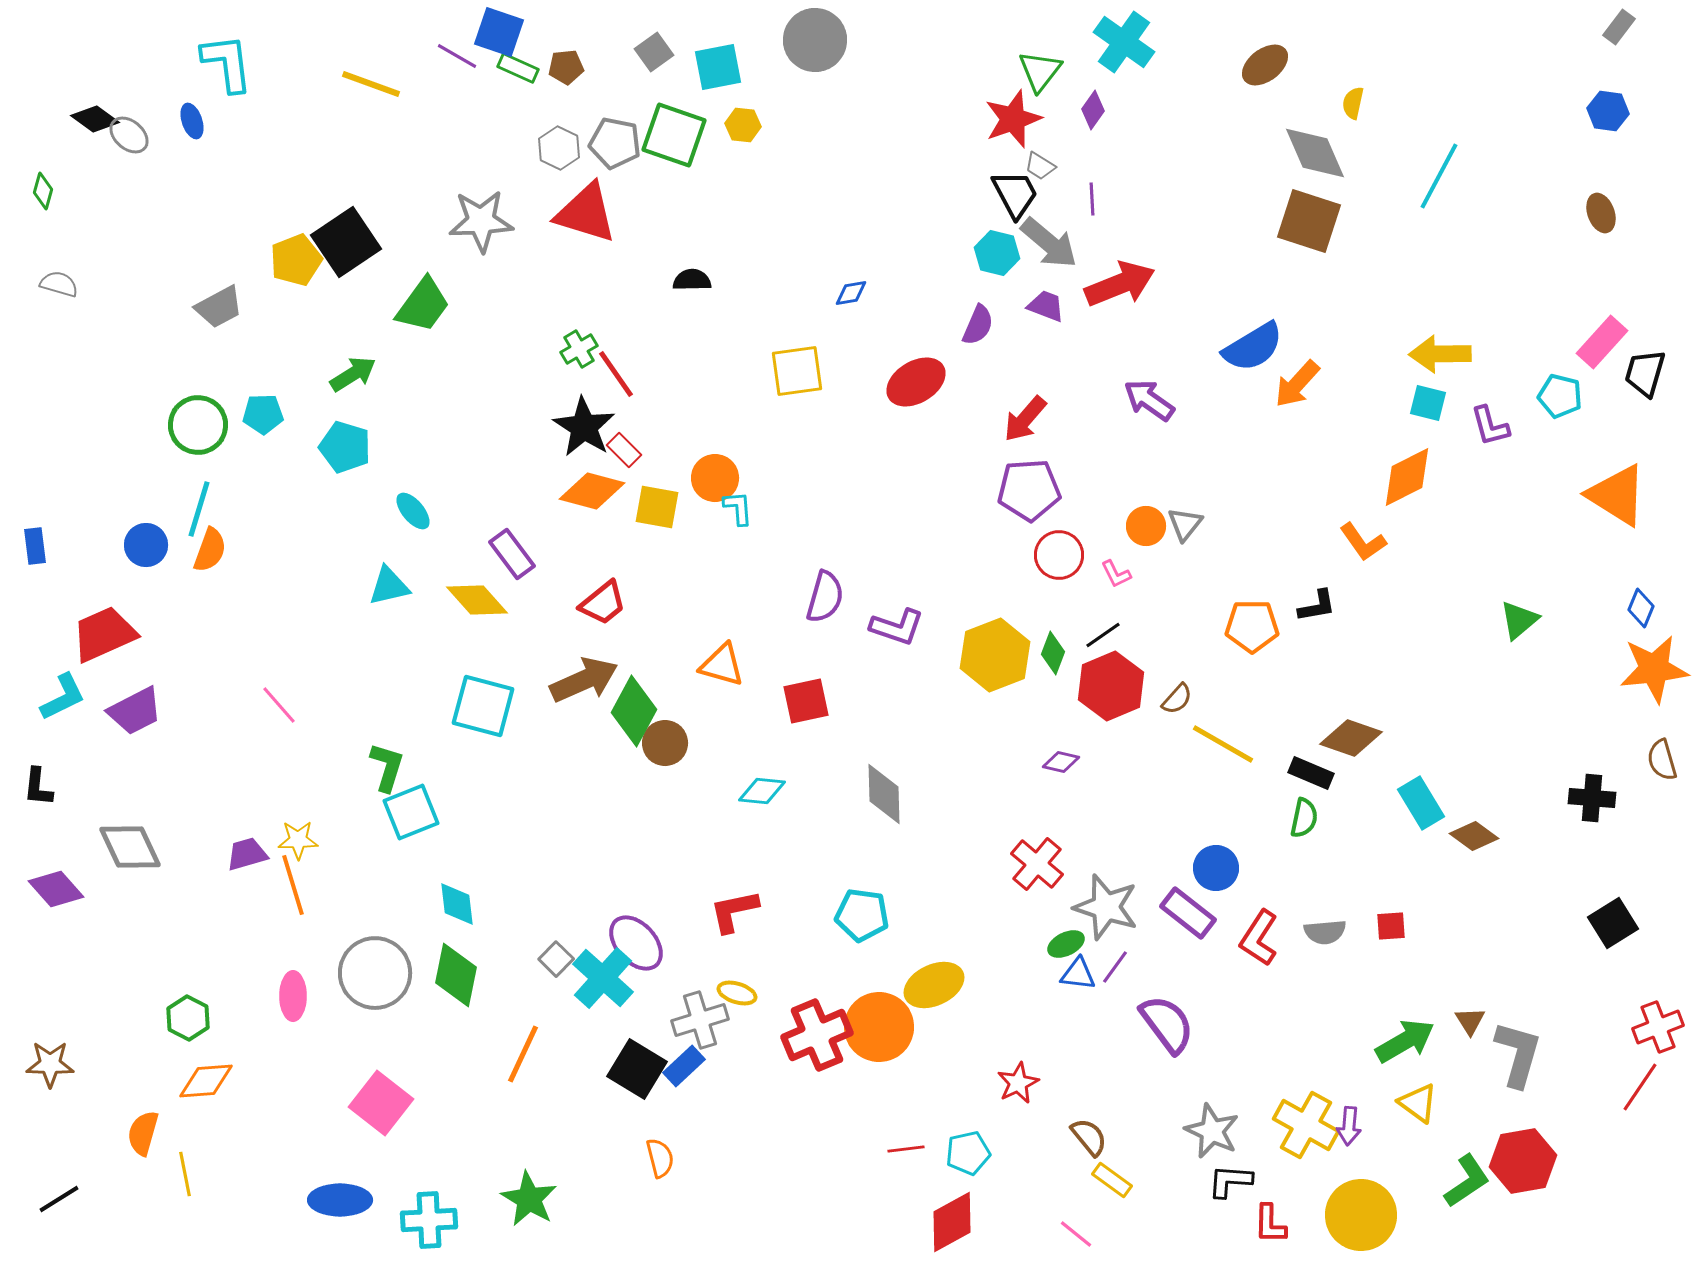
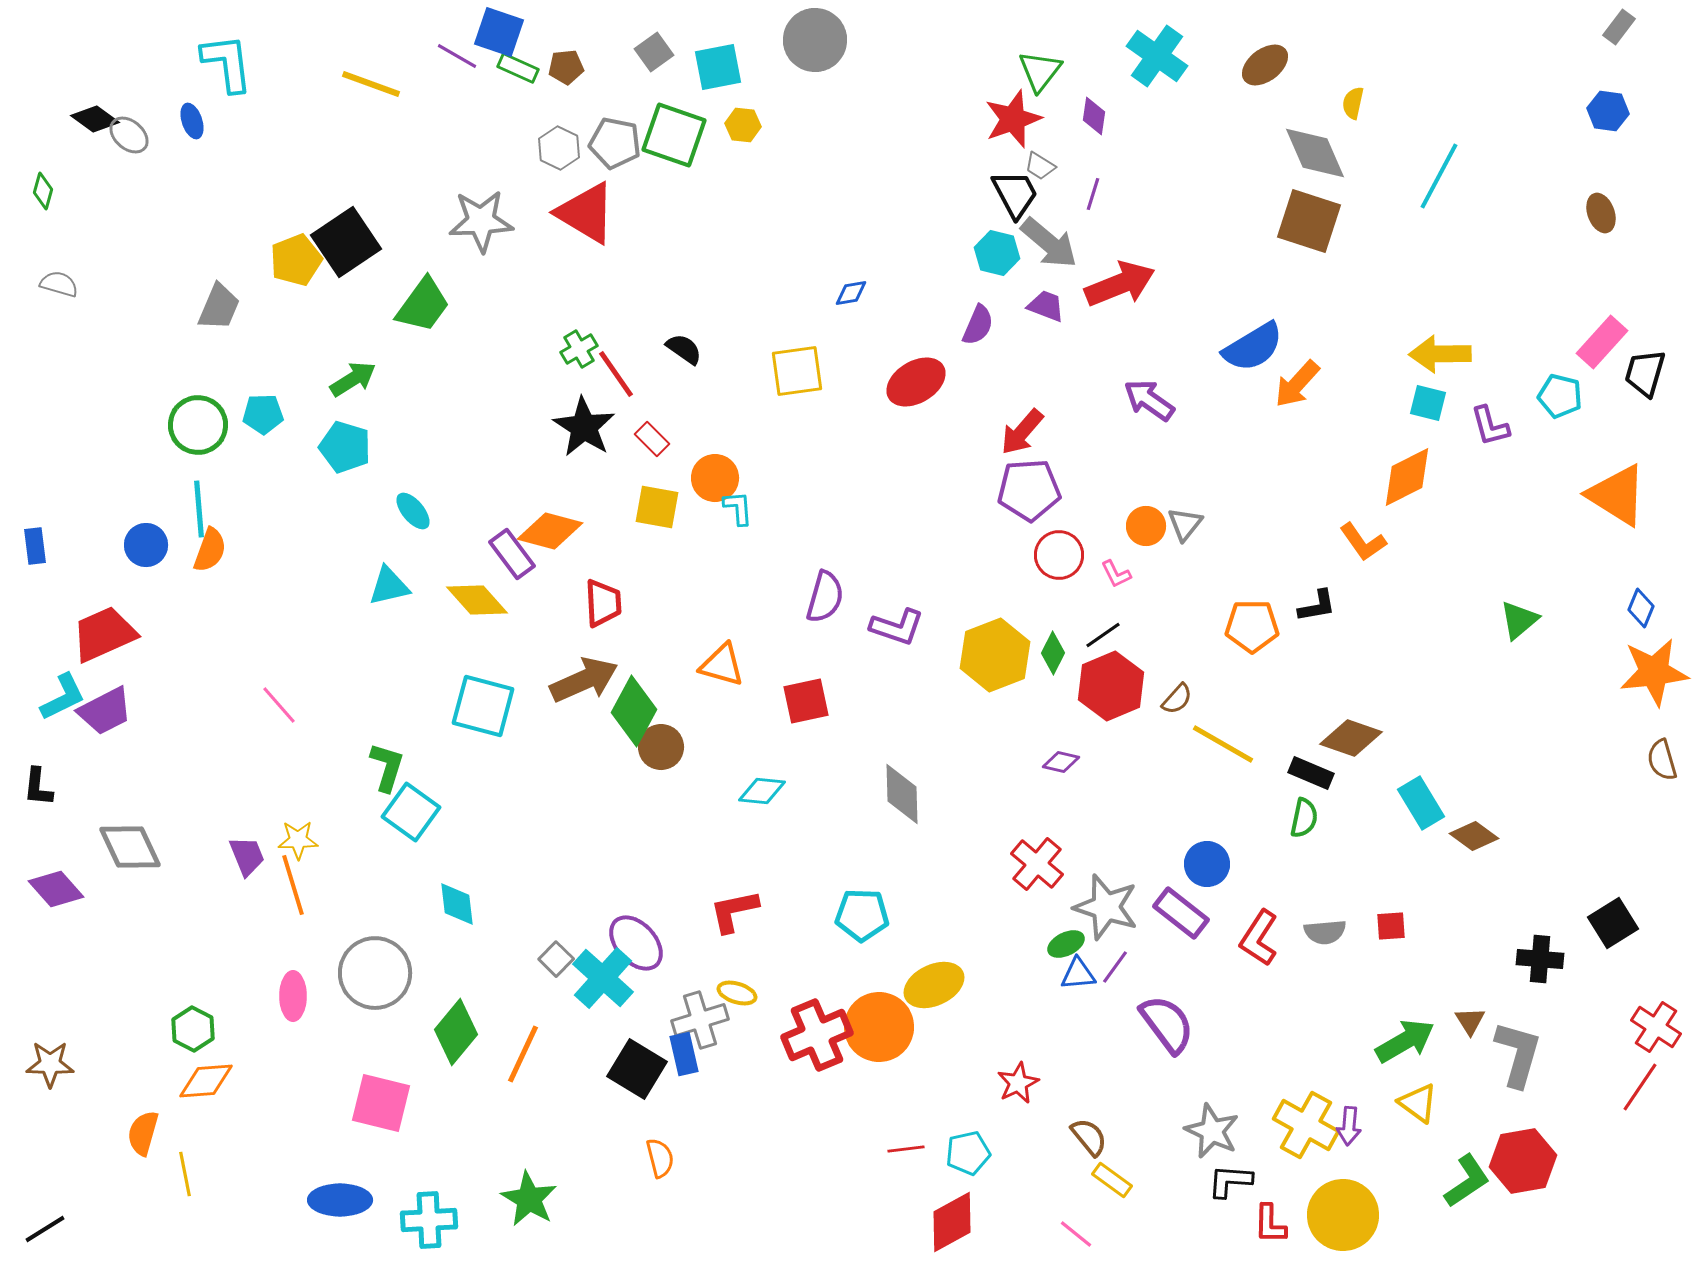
cyan cross at (1124, 42): moved 33 px right, 14 px down
purple diamond at (1093, 110): moved 1 px right, 6 px down; rotated 27 degrees counterclockwise
purple line at (1092, 199): moved 1 px right, 5 px up; rotated 20 degrees clockwise
red triangle at (586, 213): rotated 14 degrees clockwise
black semicircle at (692, 280): moved 8 px left, 69 px down; rotated 36 degrees clockwise
gray trapezoid at (219, 307): rotated 39 degrees counterclockwise
green arrow at (353, 374): moved 5 px down
red arrow at (1025, 419): moved 3 px left, 13 px down
red rectangle at (624, 450): moved 28 px right, 11 px up
orange diamond at (592, 491): moved 42 px left, 40 px down
cyan line at (199, 509): rotated 22 degrees counterclockwise
red trapezoid at (603, 603): rotated 54 degrees counterclockwise
green diamond at (1053, 653): rotated 6 degrees clockwise
orange star at (1654, 669): moved 3 px down
purple trapezoid at (135, 711): moved 30 px left
brown circle at (665, 743): moved 4 px left, 4 px down
gray diamond at (884, 794): moved 18 px right
black cross at (1592, 798): moved 52 px left, 161 px down
cyan square at (411, 812): rotated 32 degrees counterclockwise
purple trapezoid at (247, 854): moved 2 px down; rotated 84 degrees clockwise
blue circle at (1216, 868): moved 9 px left, 4 px up
purple rectangle at (1188, 913): moved 7 px left
cyan pentagon at (862, 915): rotated 6 degrees counterclockwise
blue triangle at (1078, 974): rotated 12 degrees counterclockwise
green diamond at (456, 975): moved 57 px down; rotated 28 degrees clockwise
green hexagon at (188, 1018): moved 5 px right, 11 px down
red cross at (1658, 1027): moved 2 px left; rotated 36 degrees counterclockwise
blue rectangle at (684, 1066): moved 12 px up; rotated 60 degrees counterclockwise
pink square at (381, 1103): rotated 24 degrees counterclockwise
black line at (59, 1199): moved 14 px left, 30 px down
yellow circle at (1361, 1215): moved 18 px left
